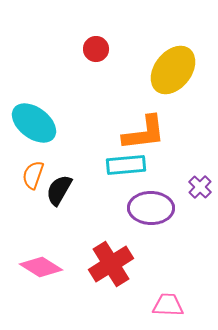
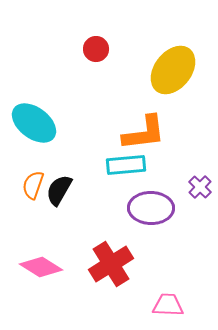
orange semicircle: moved 10 px down
